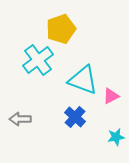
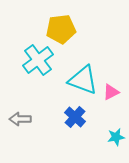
yellow pentagon: rotated 12 degrees clockwise
pink triangle: moved 4 px up
